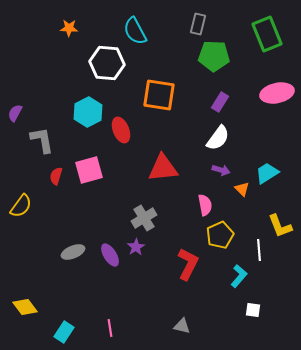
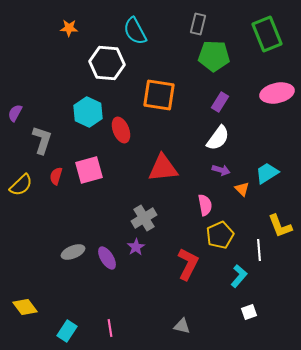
cyan hexagon: rotated 8 degrees counterclockwise
gray L-shape: rotated 28 degrees clockwise
yellow semicircle: moved 21 px up; rotated 10 degrees clockwise
purple ellipse: moved 3 px left, 3 px down
white square: moved 4 px left, 2 px down; rotated 28 degrees counterclockwise
cyan rectangle: moved 3 px right, 1 px up
